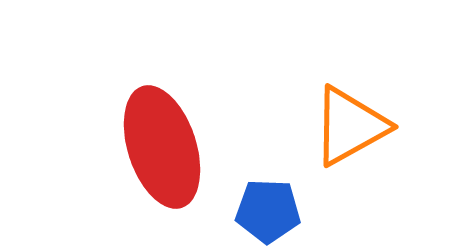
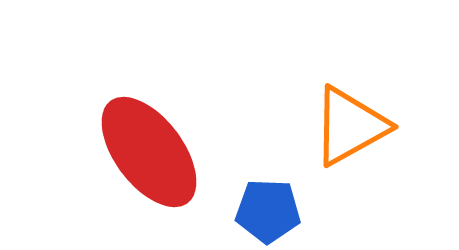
red ellipse: moved 13 px left, 5 px down; rotated 19 degrees counterclockwise
